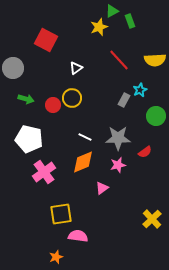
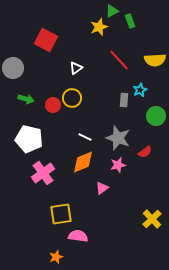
gray rectangle: rotated 24 degrees counterclockwise
gray star: rotated 20 degrees clockwise
pink cross: moved 1 px left, 1 px down
